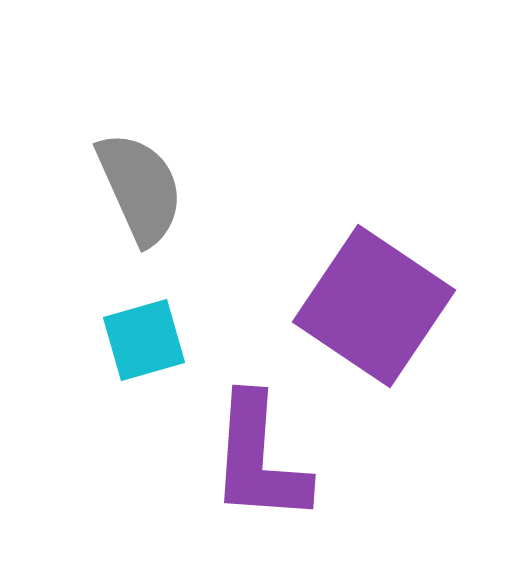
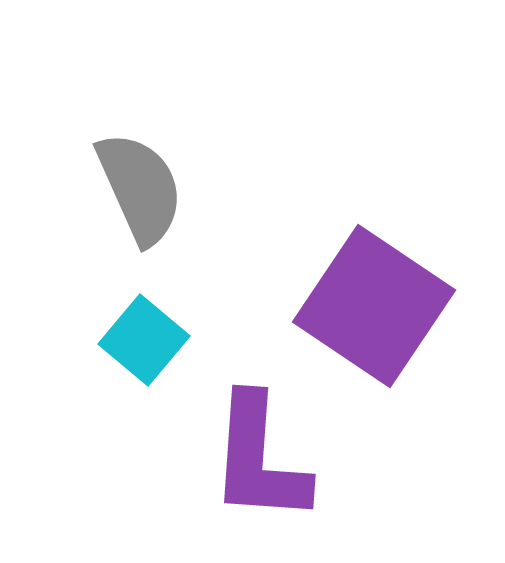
cyan square: rotated 34 degrees counterclockwise
